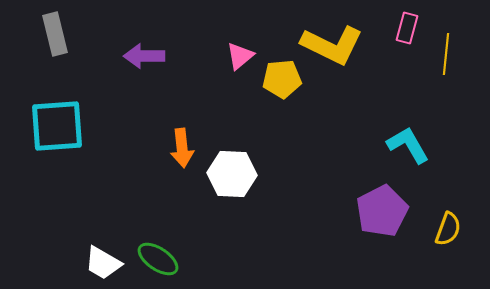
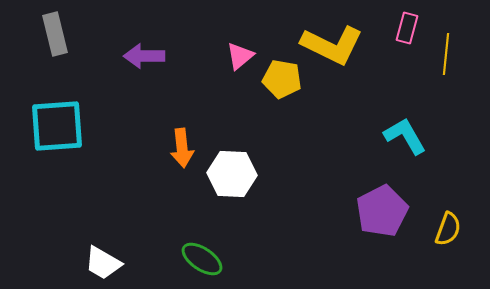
yellow pentagon: rotated 15 degrees clockwise
cyan L-shape: moved 3 px left, 9 px up
green ellipse: moved 44 px right
